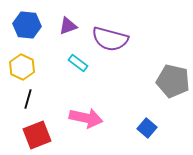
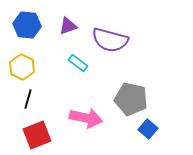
purple semicircle: moved 1 px down
gray pentagon: moved 42 px left, 18 px down
blue square: moved 1 px right, 1 px down
